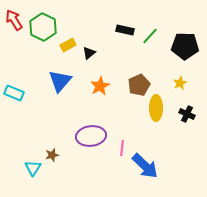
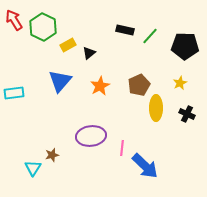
cyan rectangle: rotated 30 degrees counterclockwise
